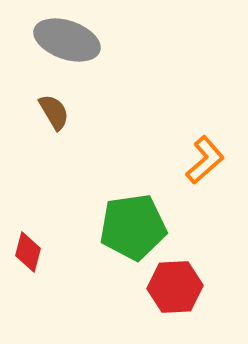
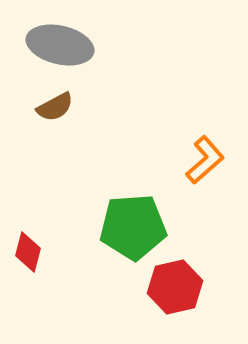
gray ellipse: moved 7 px left, 5 px down; rotated 6 degrees counterclockwise
brown semicircle: moved 1 px right, 5 px up; rotated 93 degrees clockwise
green pentagon: rotated 4 degrees clockwise
red hexagon: rotated 10 degrees counterclockwise
